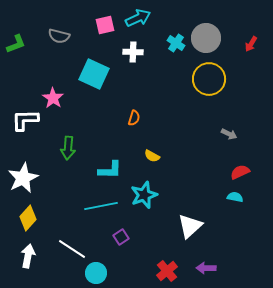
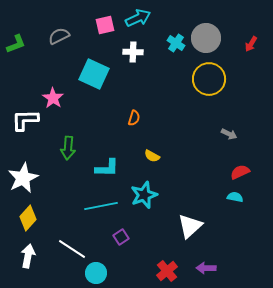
gray semicircle: rotated 140 degrees clockwise
cyan L-shape: moved 3 px left, 2 px up
